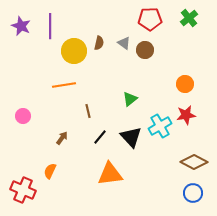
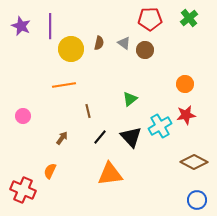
yellow circle: moved 3 px left, 2 px up
blue circle: moved 4 px right, 7 px down
